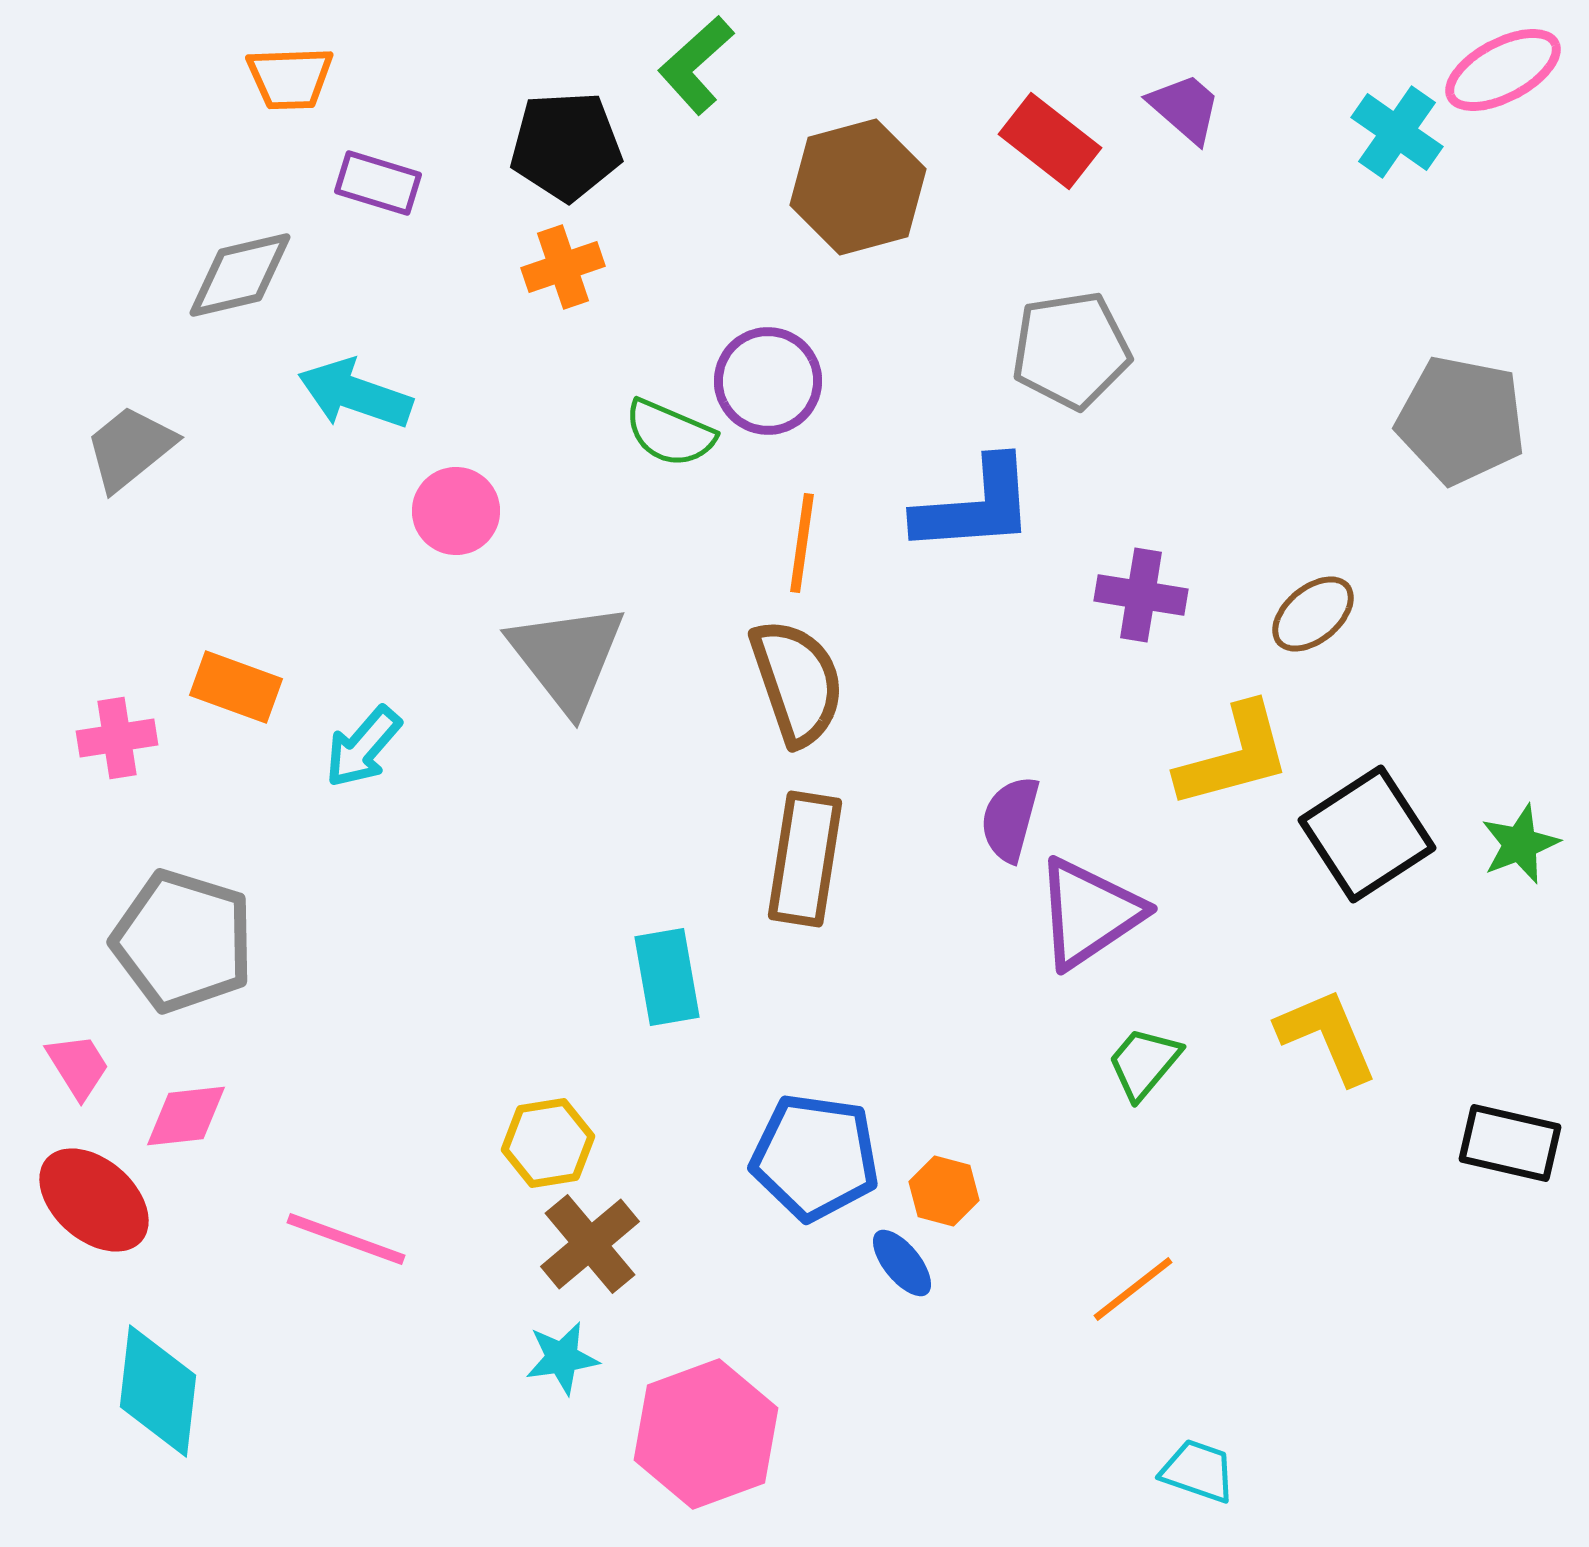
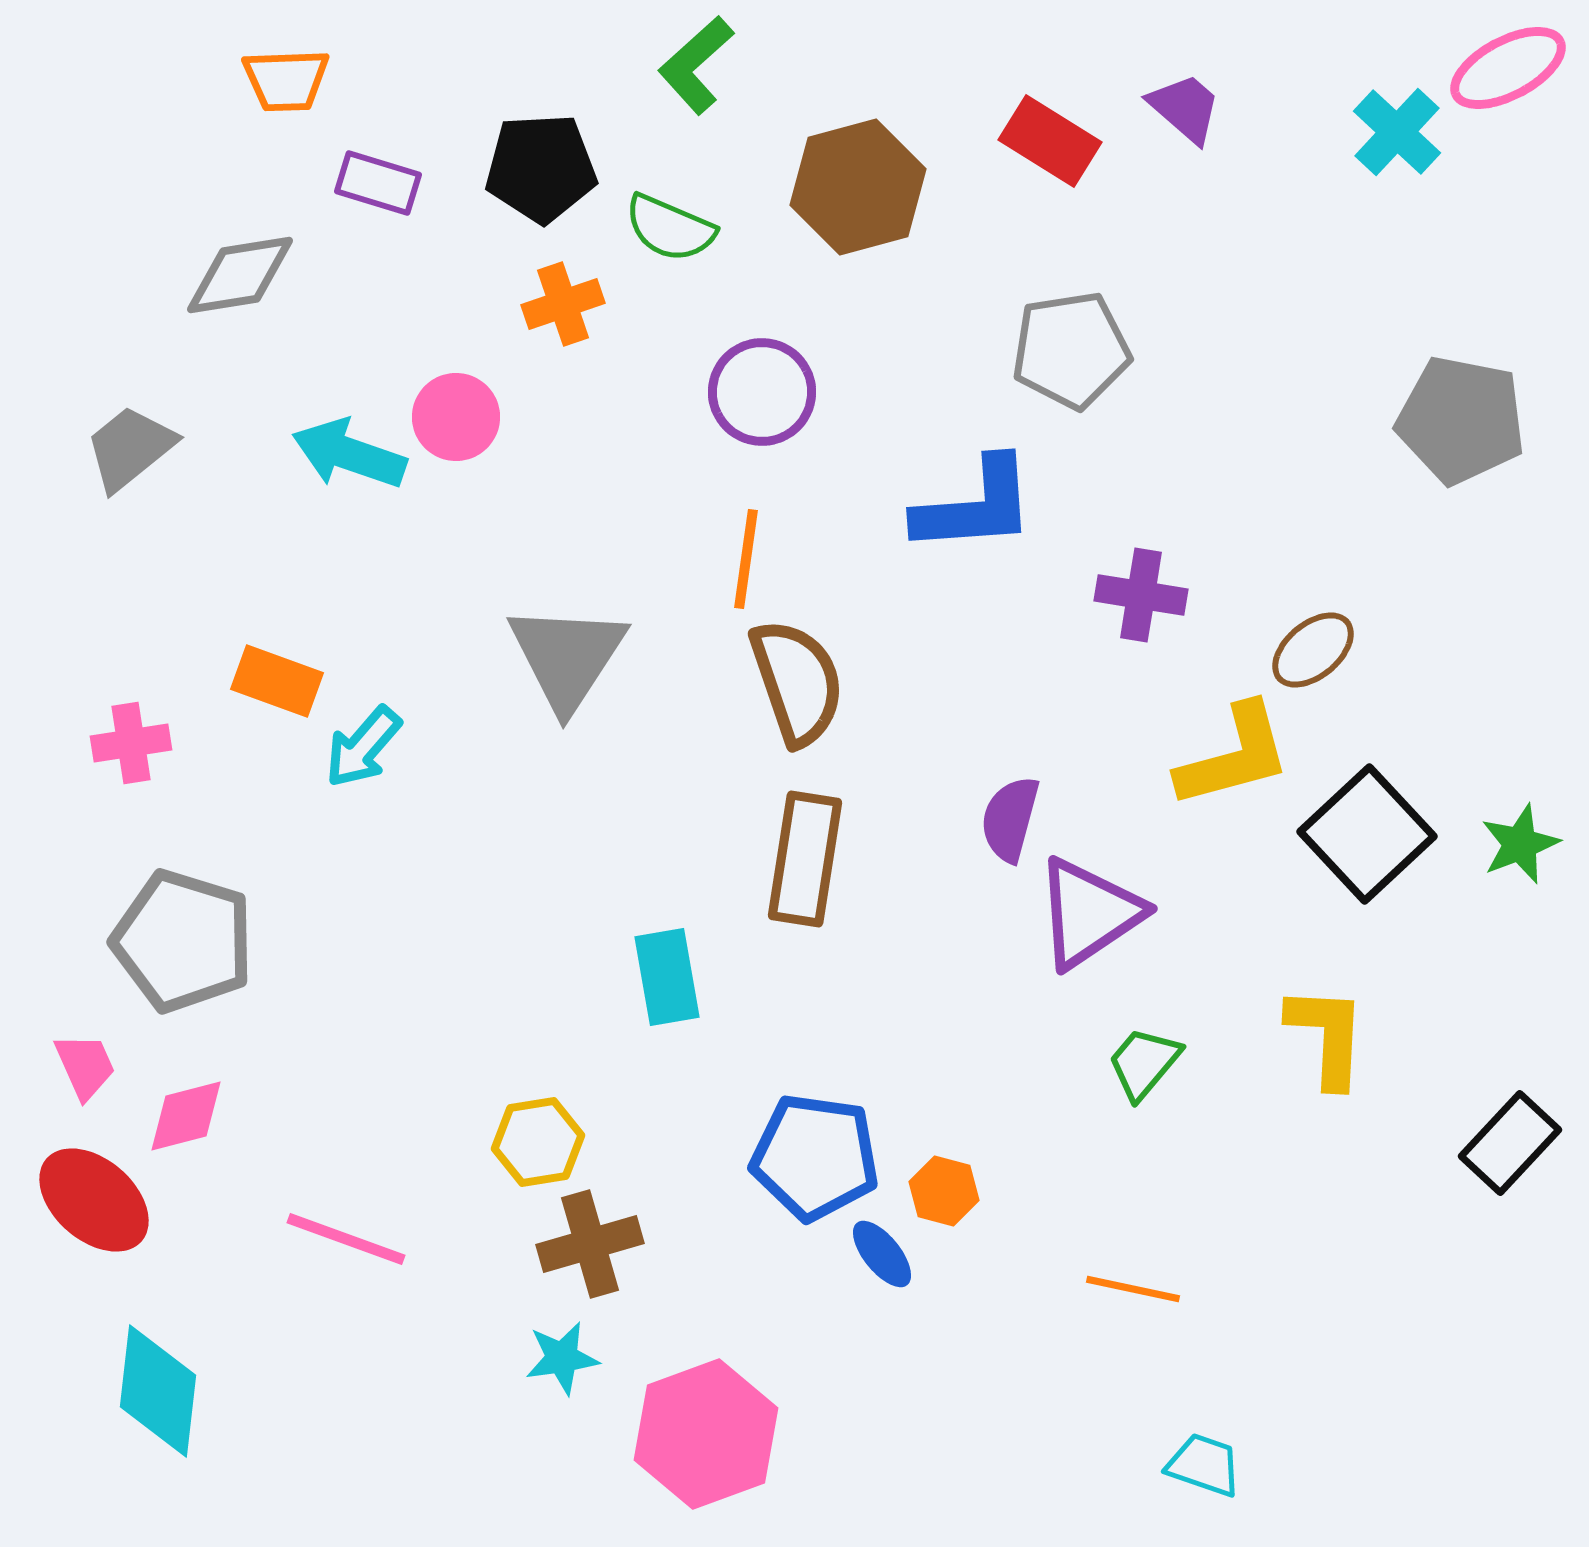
pink ellipse at (1503, 70): moved 5 px right, 2 px up
orange trapezoid at (290, 78): moved 4 px left, 2 px down
cyan cross at (1397, 132): rotated 8 degrees clockwise
red rectangle at (1050, 141): rotated 6 degrees counterclockwise
black pentagon at (566, 146): moved 25 px left, 22 px down
orange cross at (563, 267): moved 37 px down
gray diamond at (240, 275): rotated 4 degrees clockwise
purple circle at (768, 381): moved 6 px left, 11 px down
cyan arrow at (355, 394): moved 6 px left, 60 px down
green semicircle at (670, 433): moved 205 px up
pink circle at (456, 511): moved 94 px up
orange line at (802, 543): moved 56 px left, 16 px down
brown ellipse at (1313, 614): moved 36 px down
gray triangle at (567, 657): rotated 11 degrees clockwise
orange rectangle at (236, 687): moved 41 px right, 6 px up
pink cross at (117, 738): moved 14 px right, 5 px down
black square at (1367, 834): rotated 10 degrees counterclockwise
yellow L-shape at (1327, 1036): rotated 26 degrees clockwise
pink trapezoid at (78, 1066): moved 7 px right; rotated 8 degrees clockwise
pink diamond at (186, 1116): rotated 8 degrees counterclockwise
yellow hexagon at (548, 1143): moved 10 px left, 1 px up
black rectangle at (1510, 1143): rotated 60 degrees counterclockwise
brown cross at (590, 1244): rotated 24 degrees clockwise
blue ellipse at (902, 1263): moved 20 px left, 9 px up
orange line at (1133, 1289): rotated 50 degrees clockwise
cyan trapezoid at (1198, 1471): moved 6 px right, 6 px up
